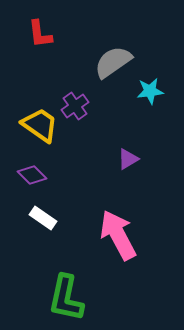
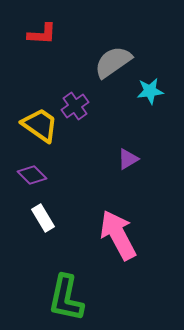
red L-shape: moved 2 px right; rotated 80 degrees counterclockwise
white rectangle: rotated 24 degrees clockwise
